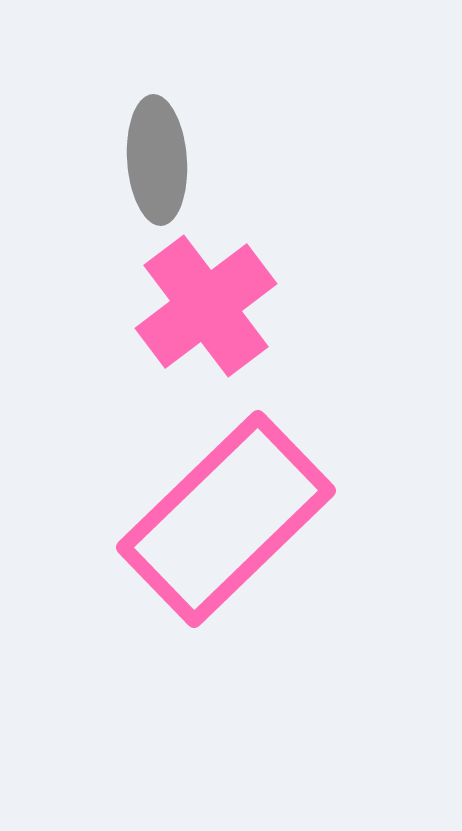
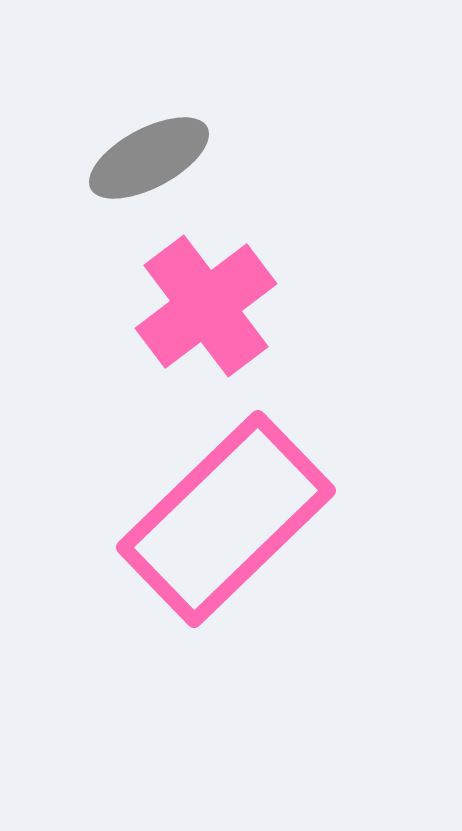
gray ellipse: moved 8 px left, 2 px up; rotated 66 degrees clockwise
